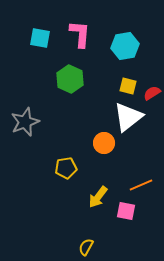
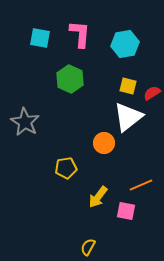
cyan hexagon: moved 2 px up
gray star: rotated 20 degrees counterclockwise
yellow semicircle: moved 2 px right
